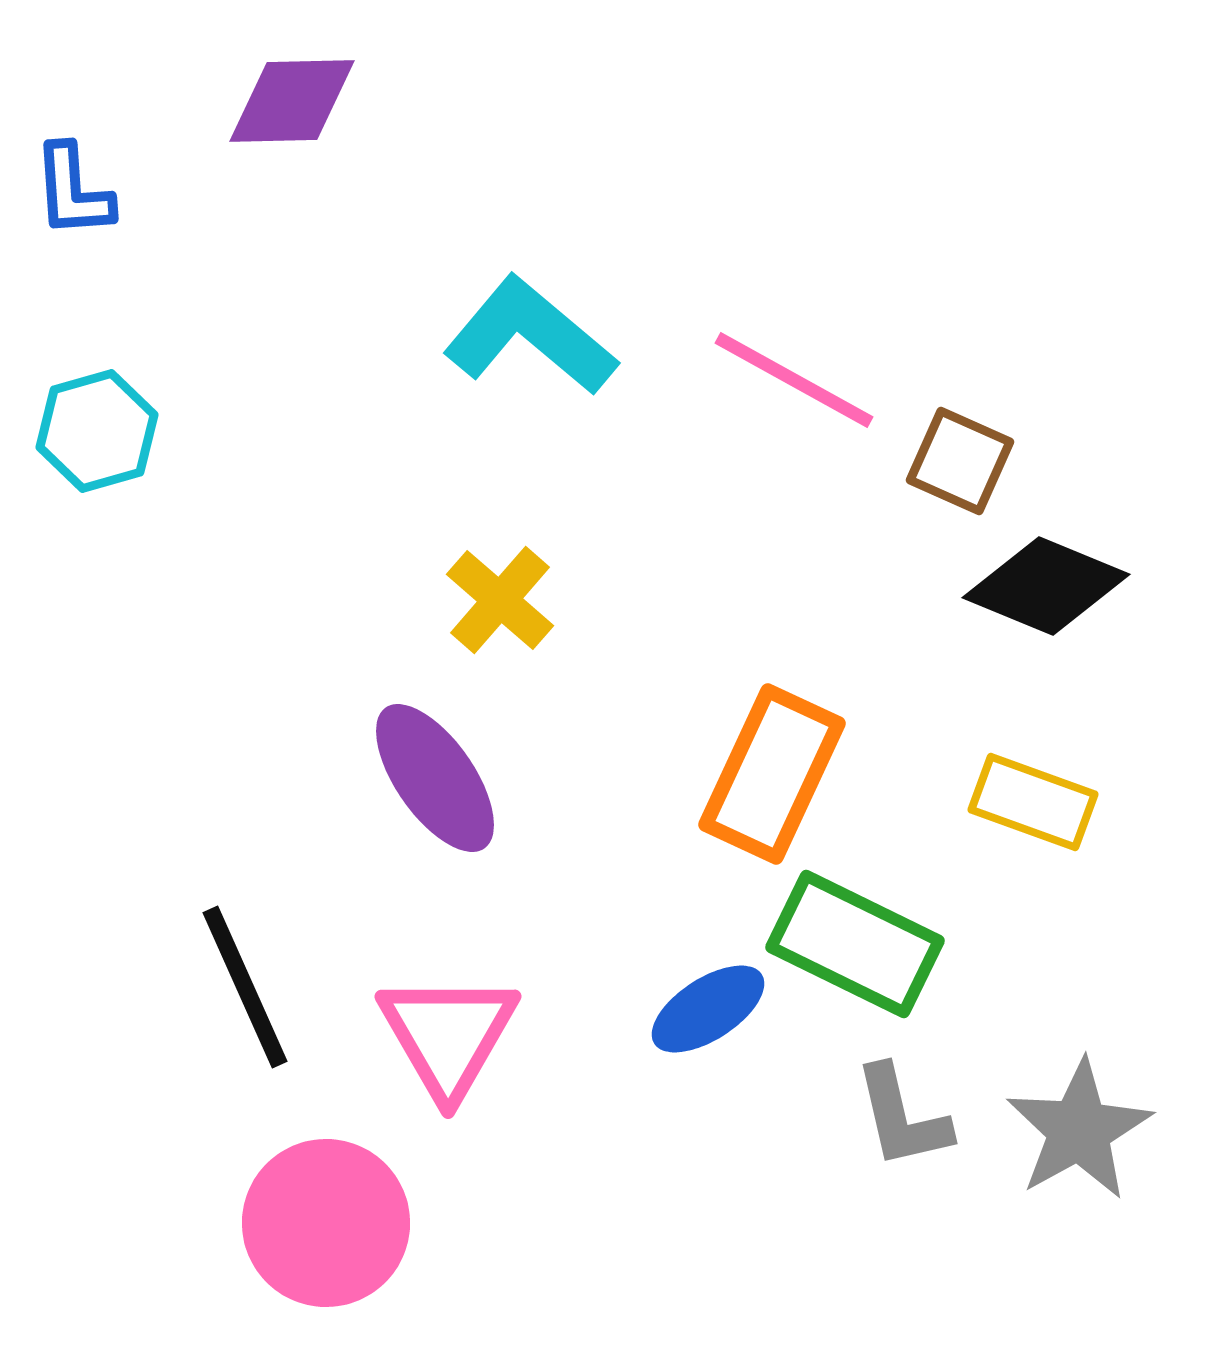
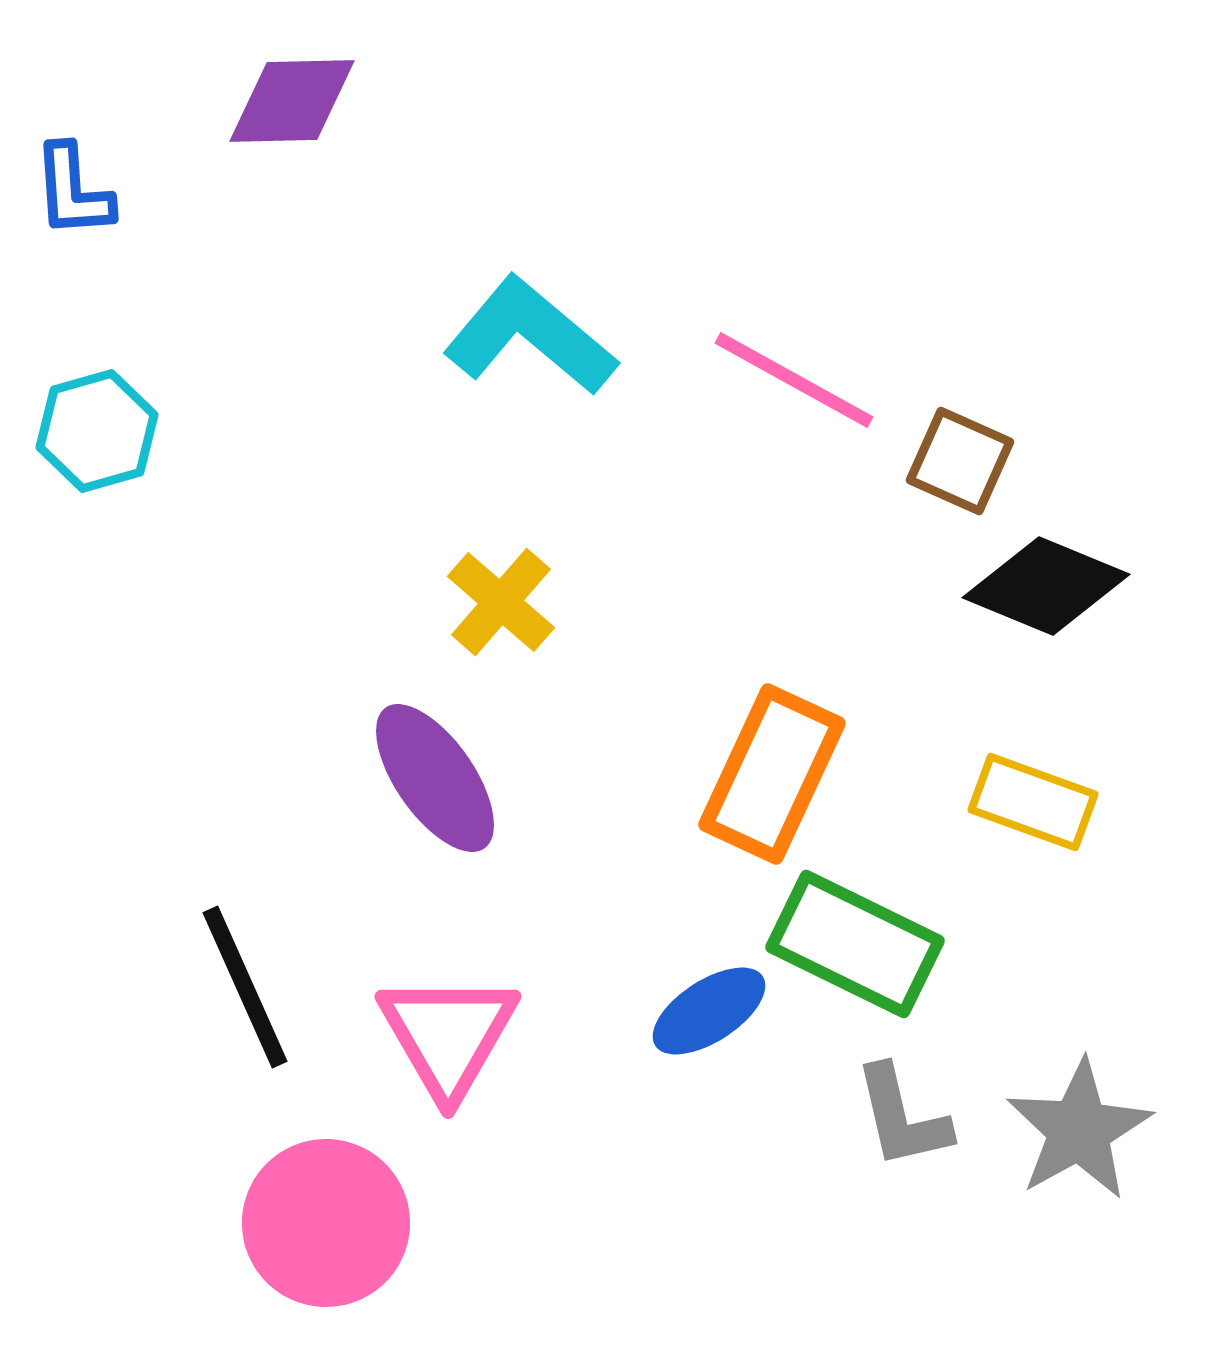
yellow cross: moved 1 px right, 2 px down
blue ellipse: moved 1 px right, 2 px down
